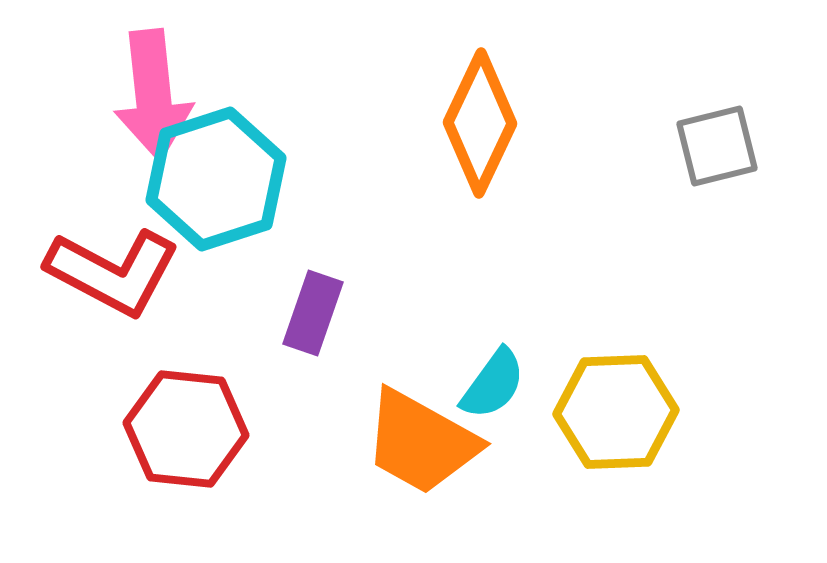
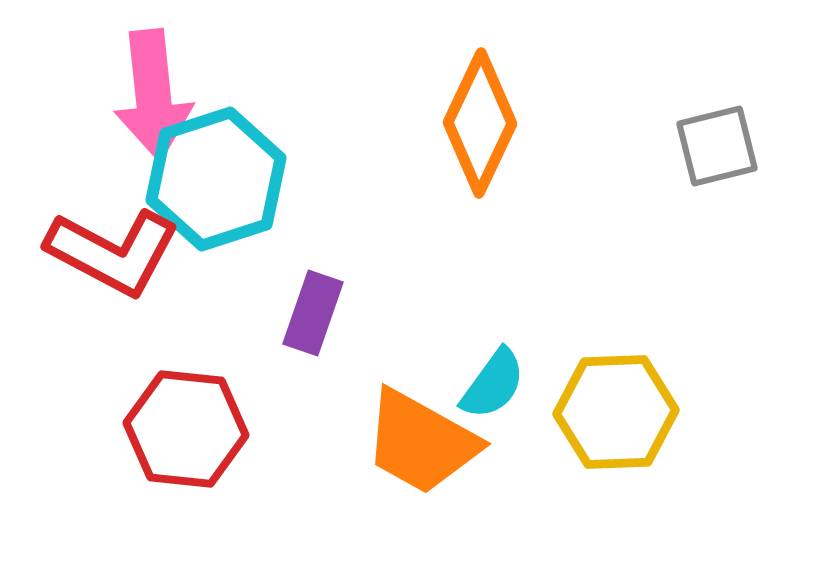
red L-shape: moved 20 px up
